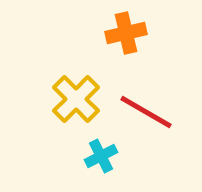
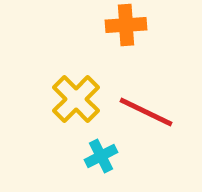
orange cross: moved 8 px up; rotated 9 degrees clockwise
red line: rotated 4 degrees counterclockwise
